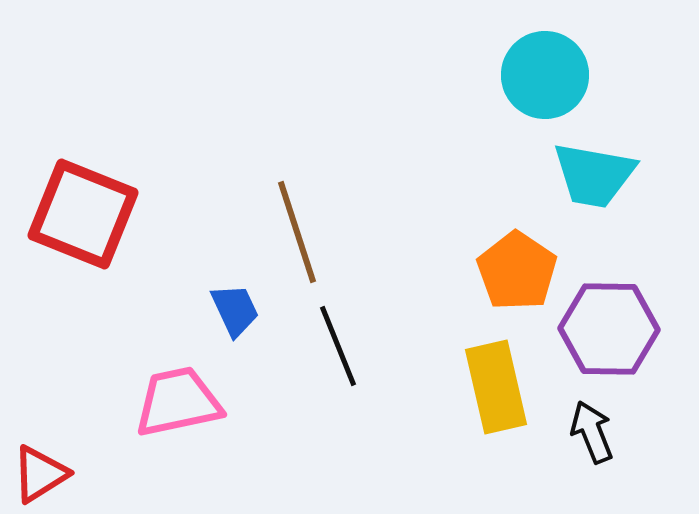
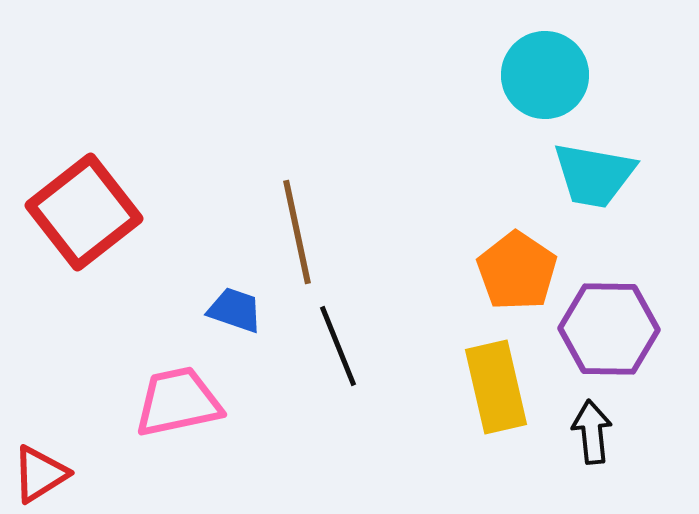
red square: moved 1 px right, 2 px up; rotated 30 degrees clockwise
brown line: rotated 6 degrees clockwise
blue trapezoid: rotated 46 degrees counterclockwise
black arrow: rotated 16 degrees clockwise
